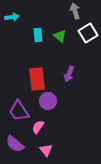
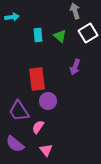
purple arrow: moved 6 px right, 7 px up
